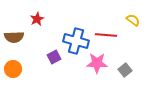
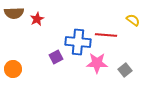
brown semicircle: moved 24 px up
blue cross: moved 2 px right, 1 px down; rotated 10 degrees counterclockwise
purple square: moved 2 px right
